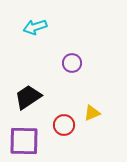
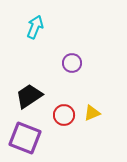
cyan arrow: rotated 130 degrees clockwise
black trapezoid: moved 1 px right, 1 px up
red circle: moved 10 px up
purple square: moved 1 px right, 3 px up; rotated 20 degrees clockwise
